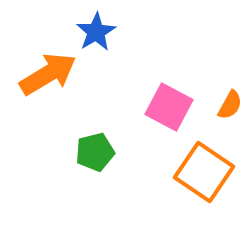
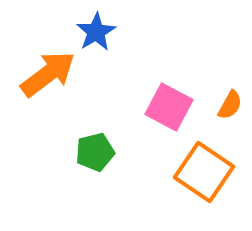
orange arrow: rotated 6 degrees counterclockwise
